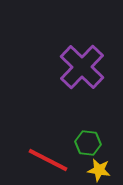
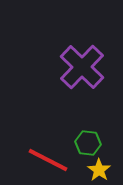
yellow star: rotated 25 degrees clockwise
